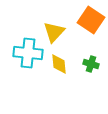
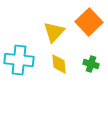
orange square: moved 2 px left, 2 px down; rotated 12 degrees clockwise
cyan cross: moved 9 px left, 7 px down
